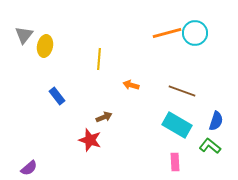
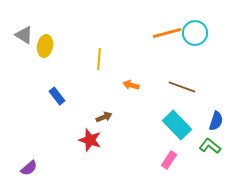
gray triangle: rotated 36 degrees counterclockwise
brown line: moved 4 px up
cyan rectangle: rotated 16 degrees clockwise
pink rectangle: moved 6 px left, 2 px up; rotated 36 degrees clockwise
